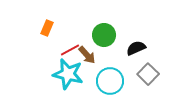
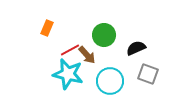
gray square: rotated 25 degrees counterclockwise
